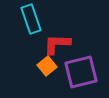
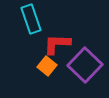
orange square: rotated 12 degrees counterclockwise
purple square: moved 4 px right, 7 px up; rotated 32 degrees counterclockwise
